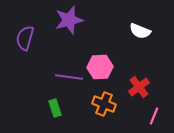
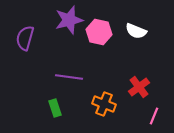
white semicircle: moved 4 px left
pink hexagon: moved 1 px left, 35 px up; rotated 15 degrees clockwise
